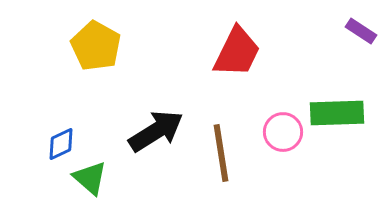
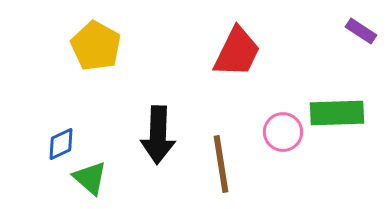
black arrow: moved 2 px right, 4 px down; rotated 124 degrees clockwise
brown line: moved 11 px down
